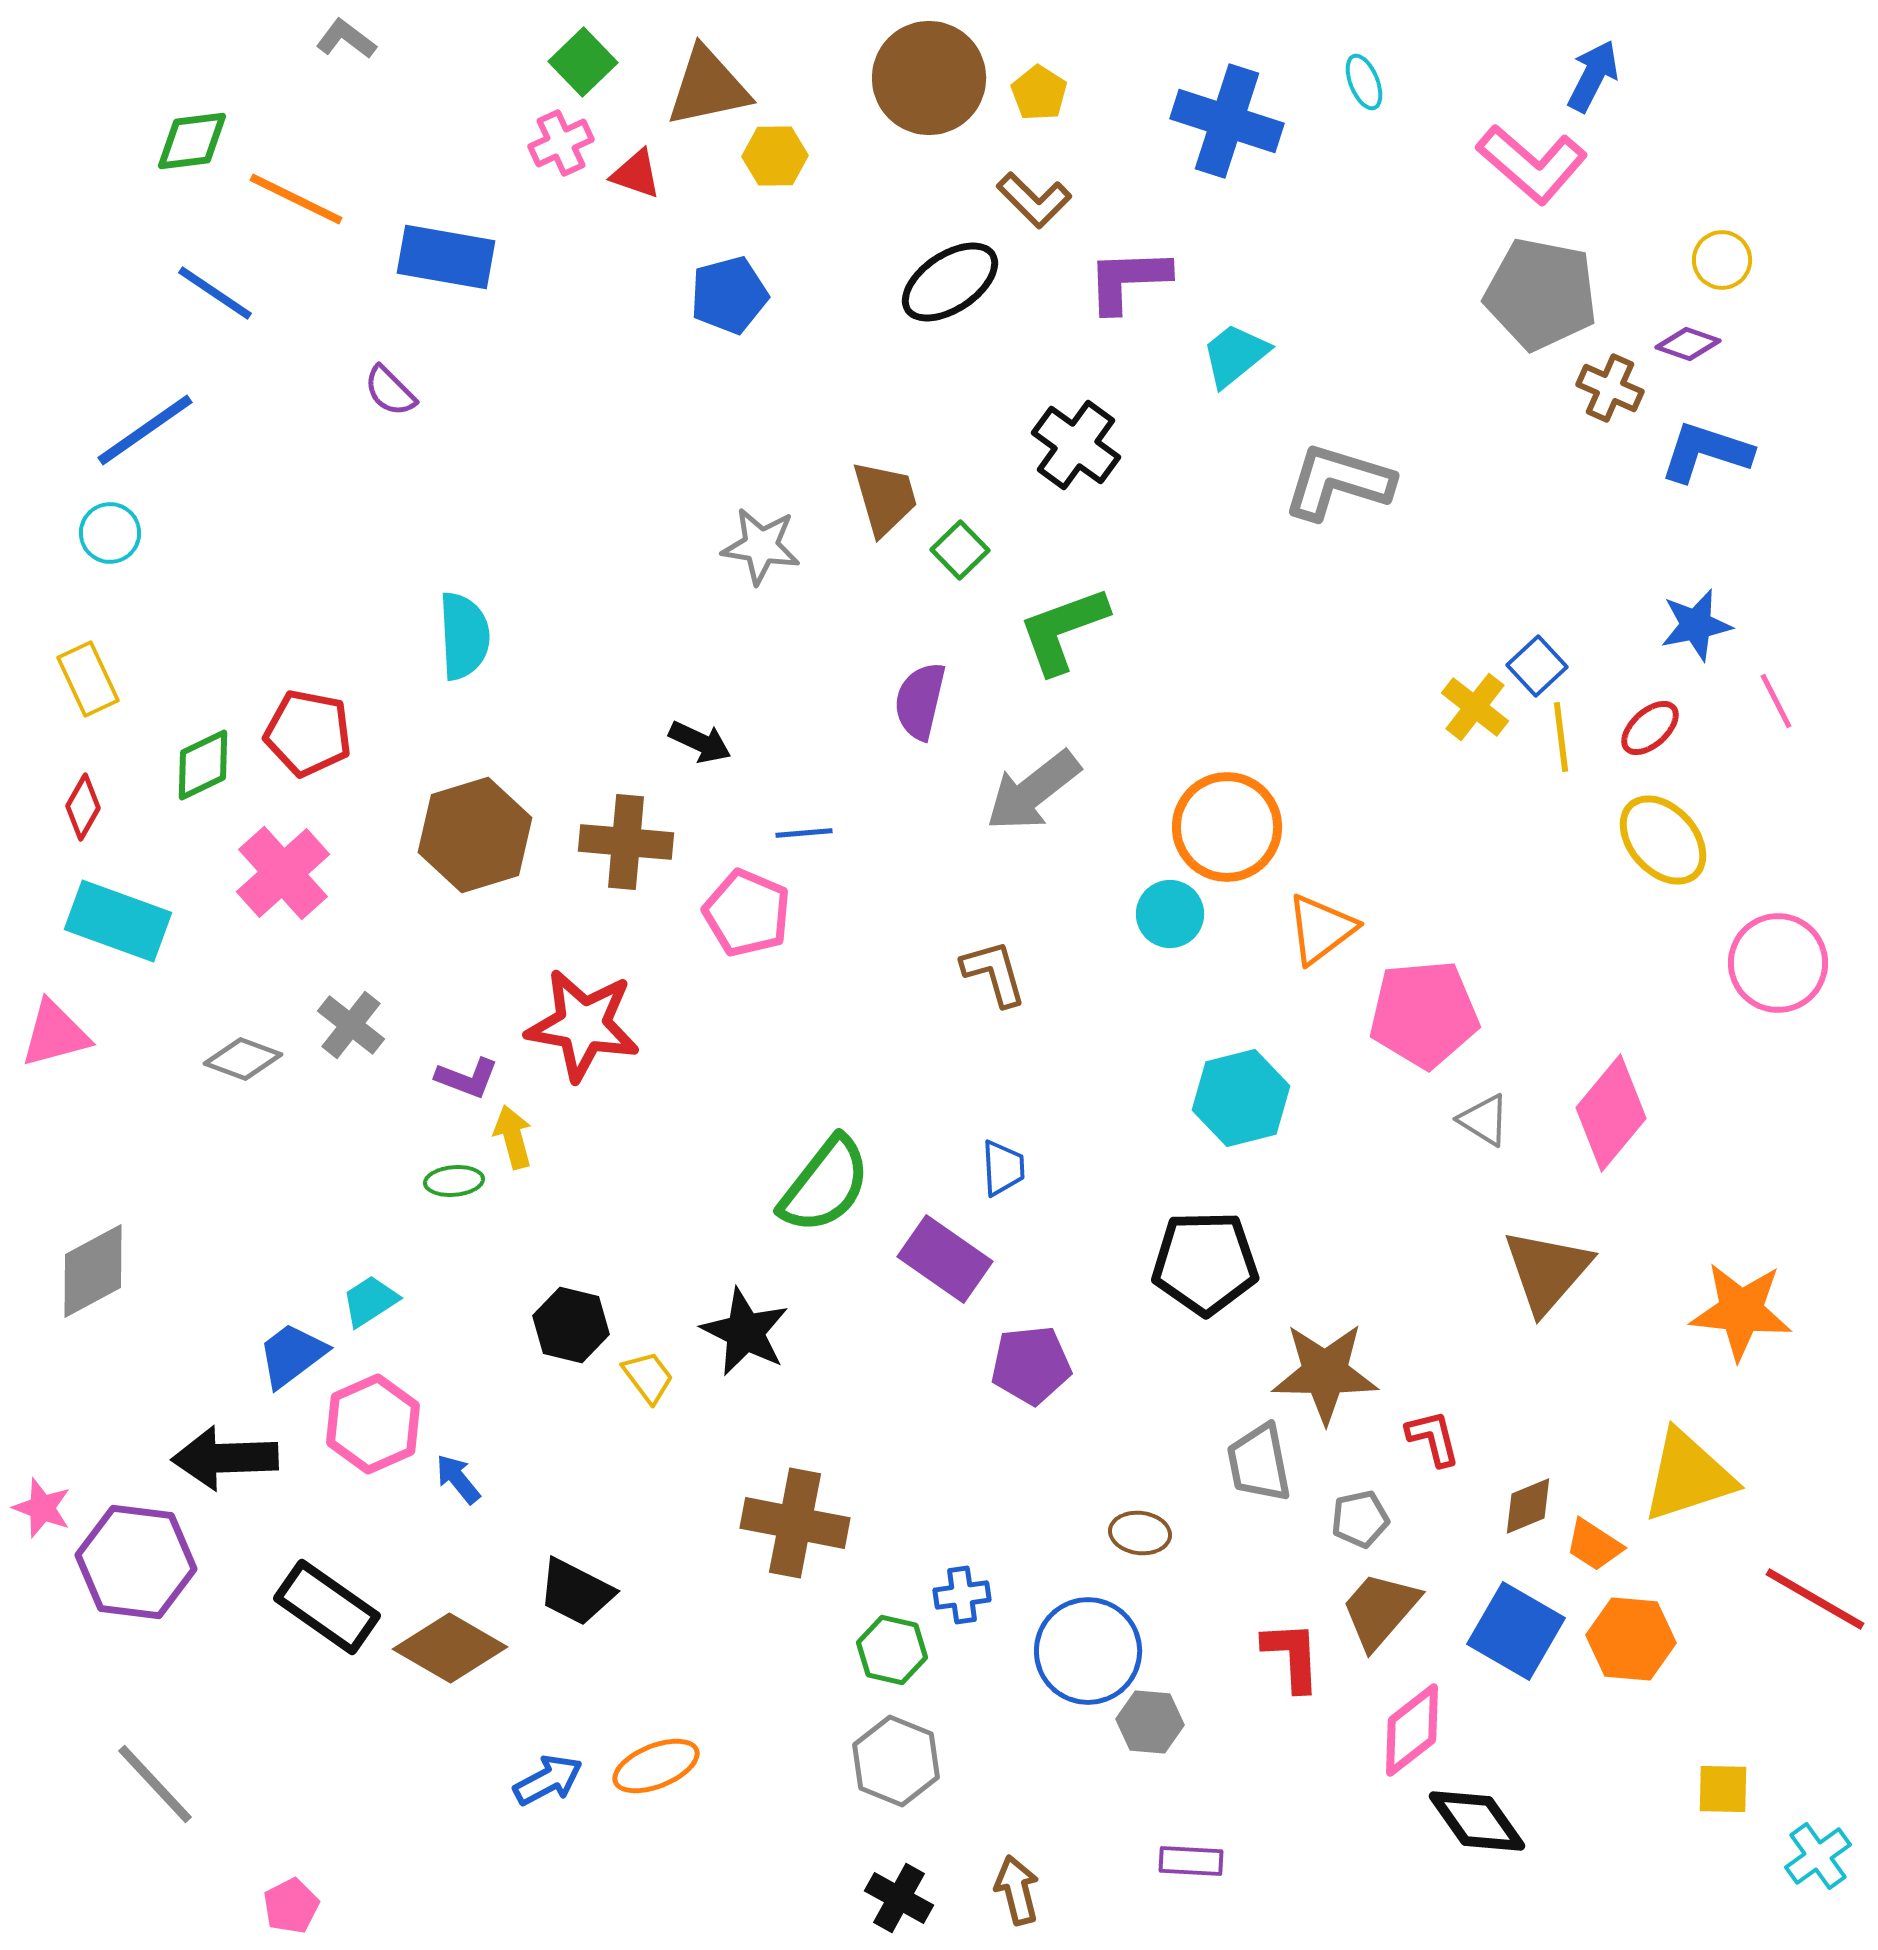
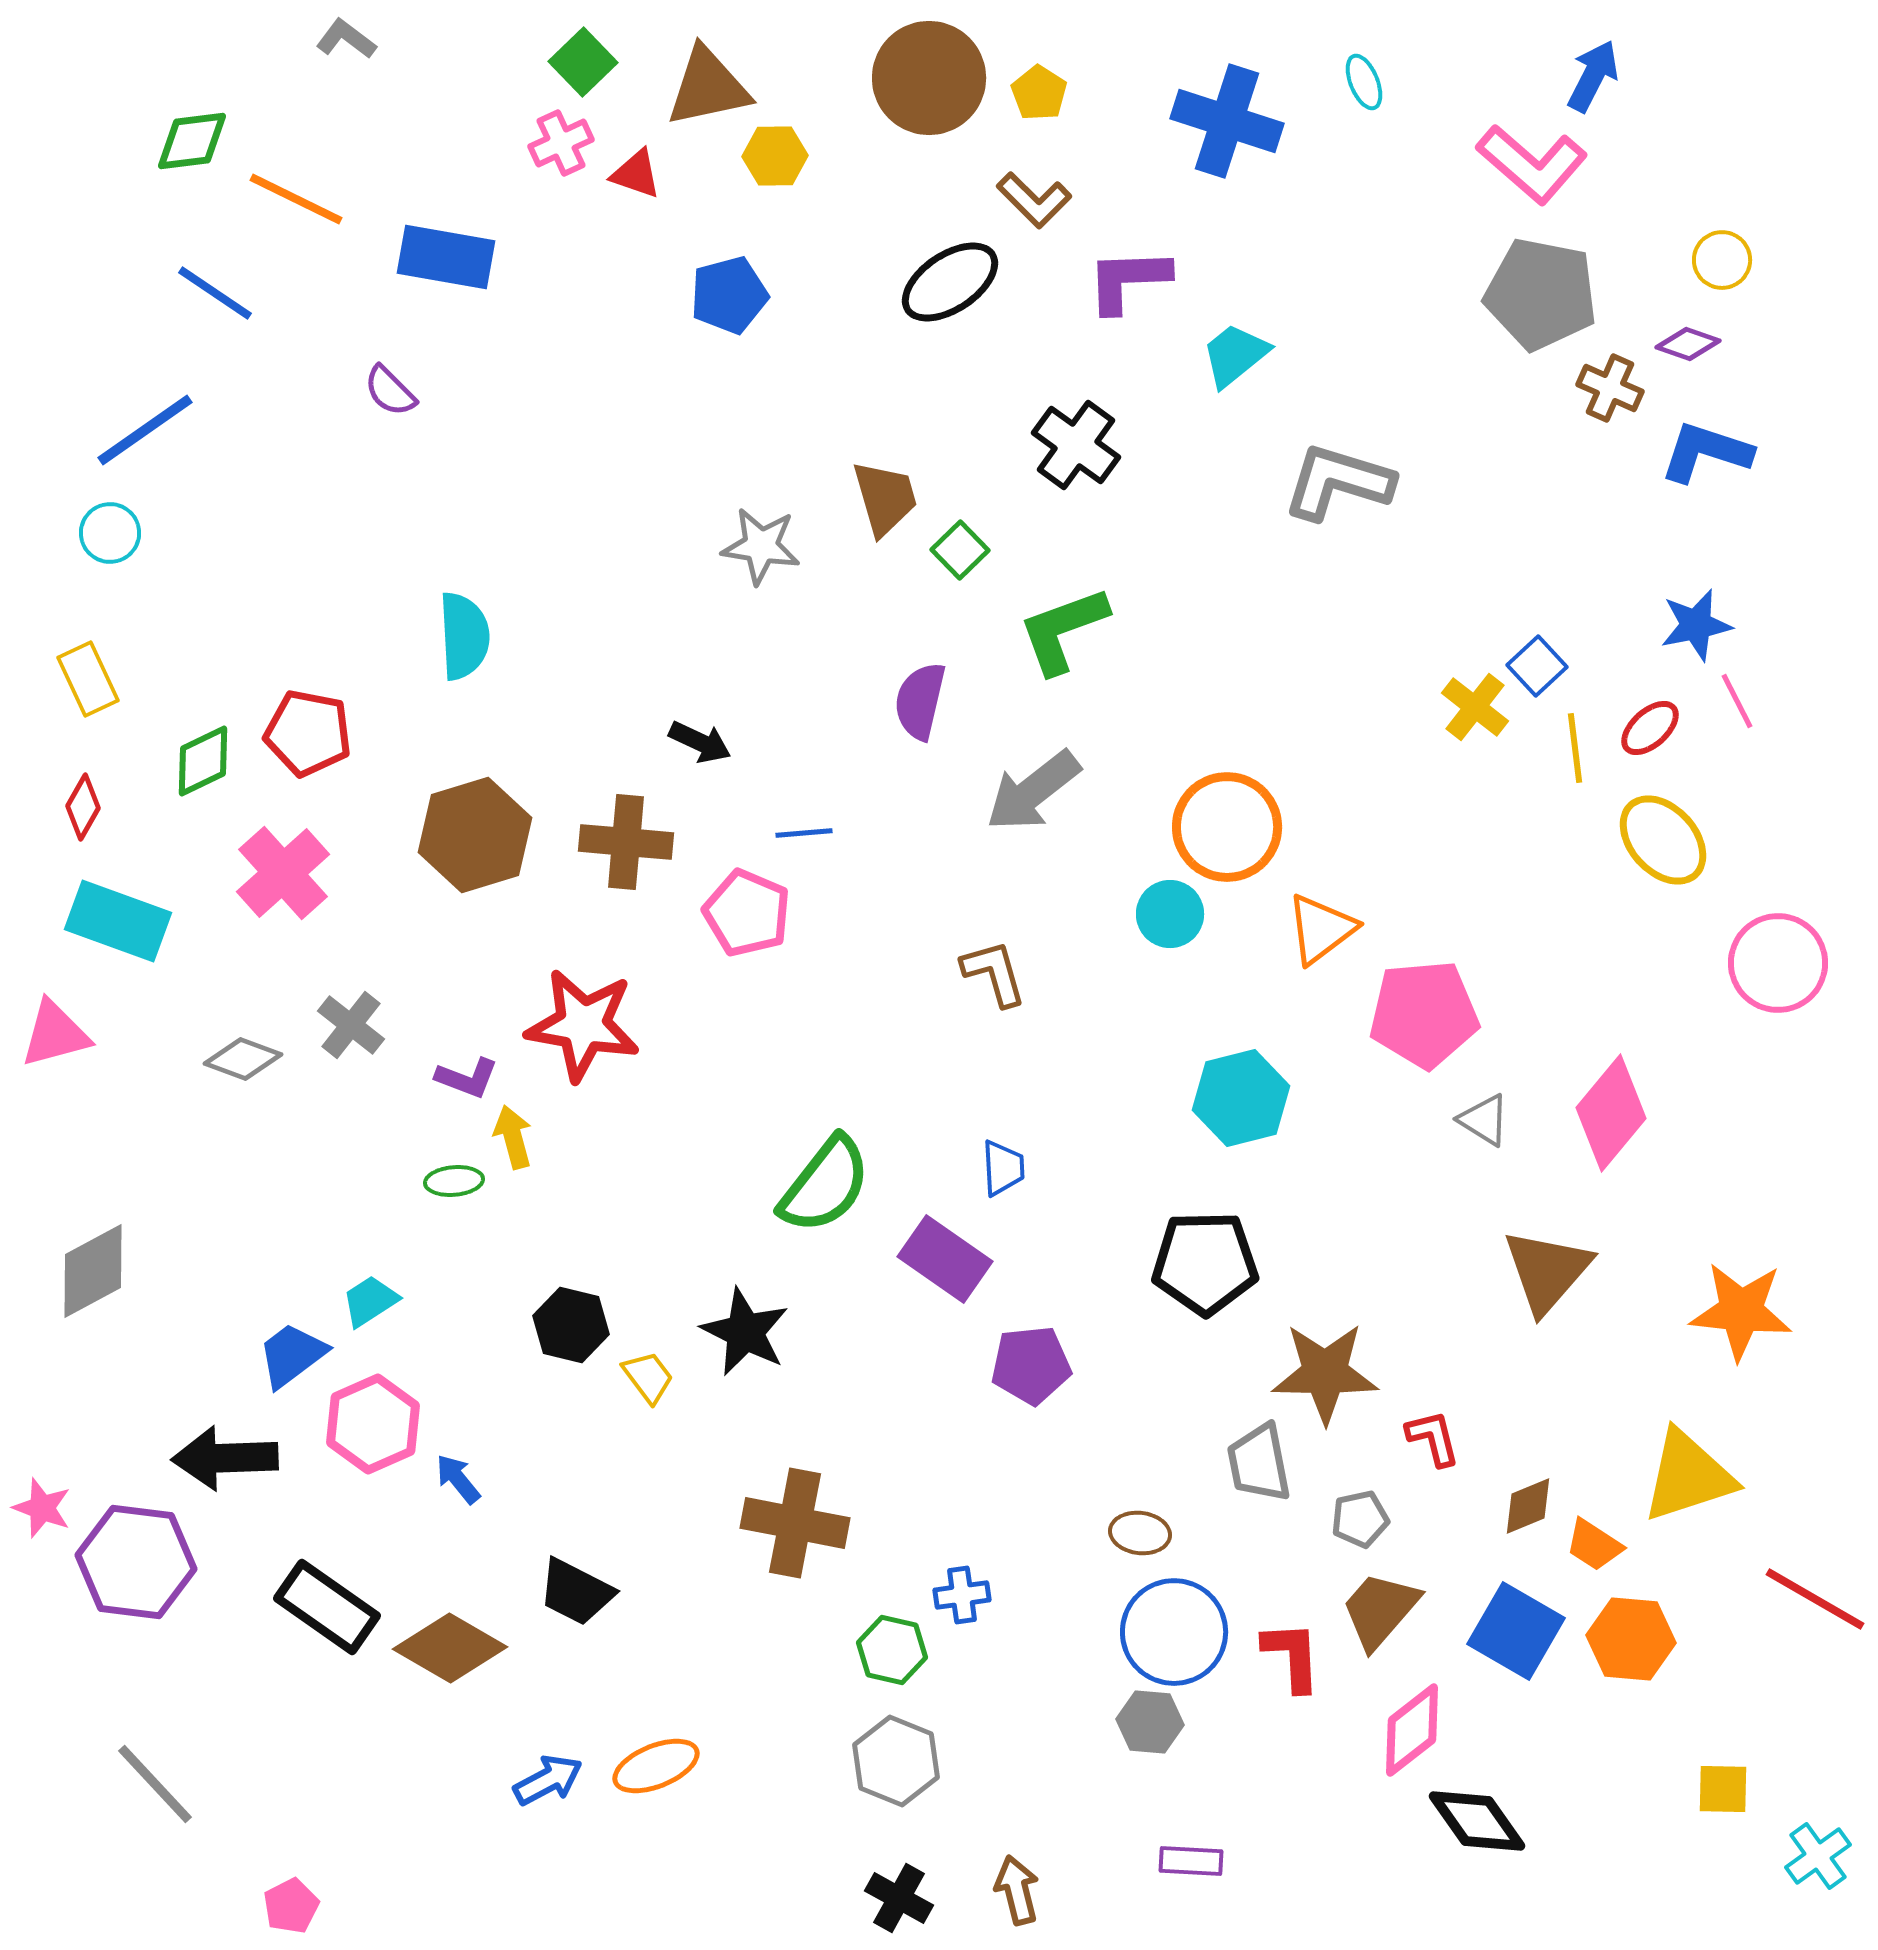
pink line at (1776, 701): moved 39 px left
yellow line at (1561, 737): moved 14 px right, 11 px down
green diamond at (203, 765): moved 4 px up
blue circle at (1088, 1651): moved 86 px right, 19 px up
